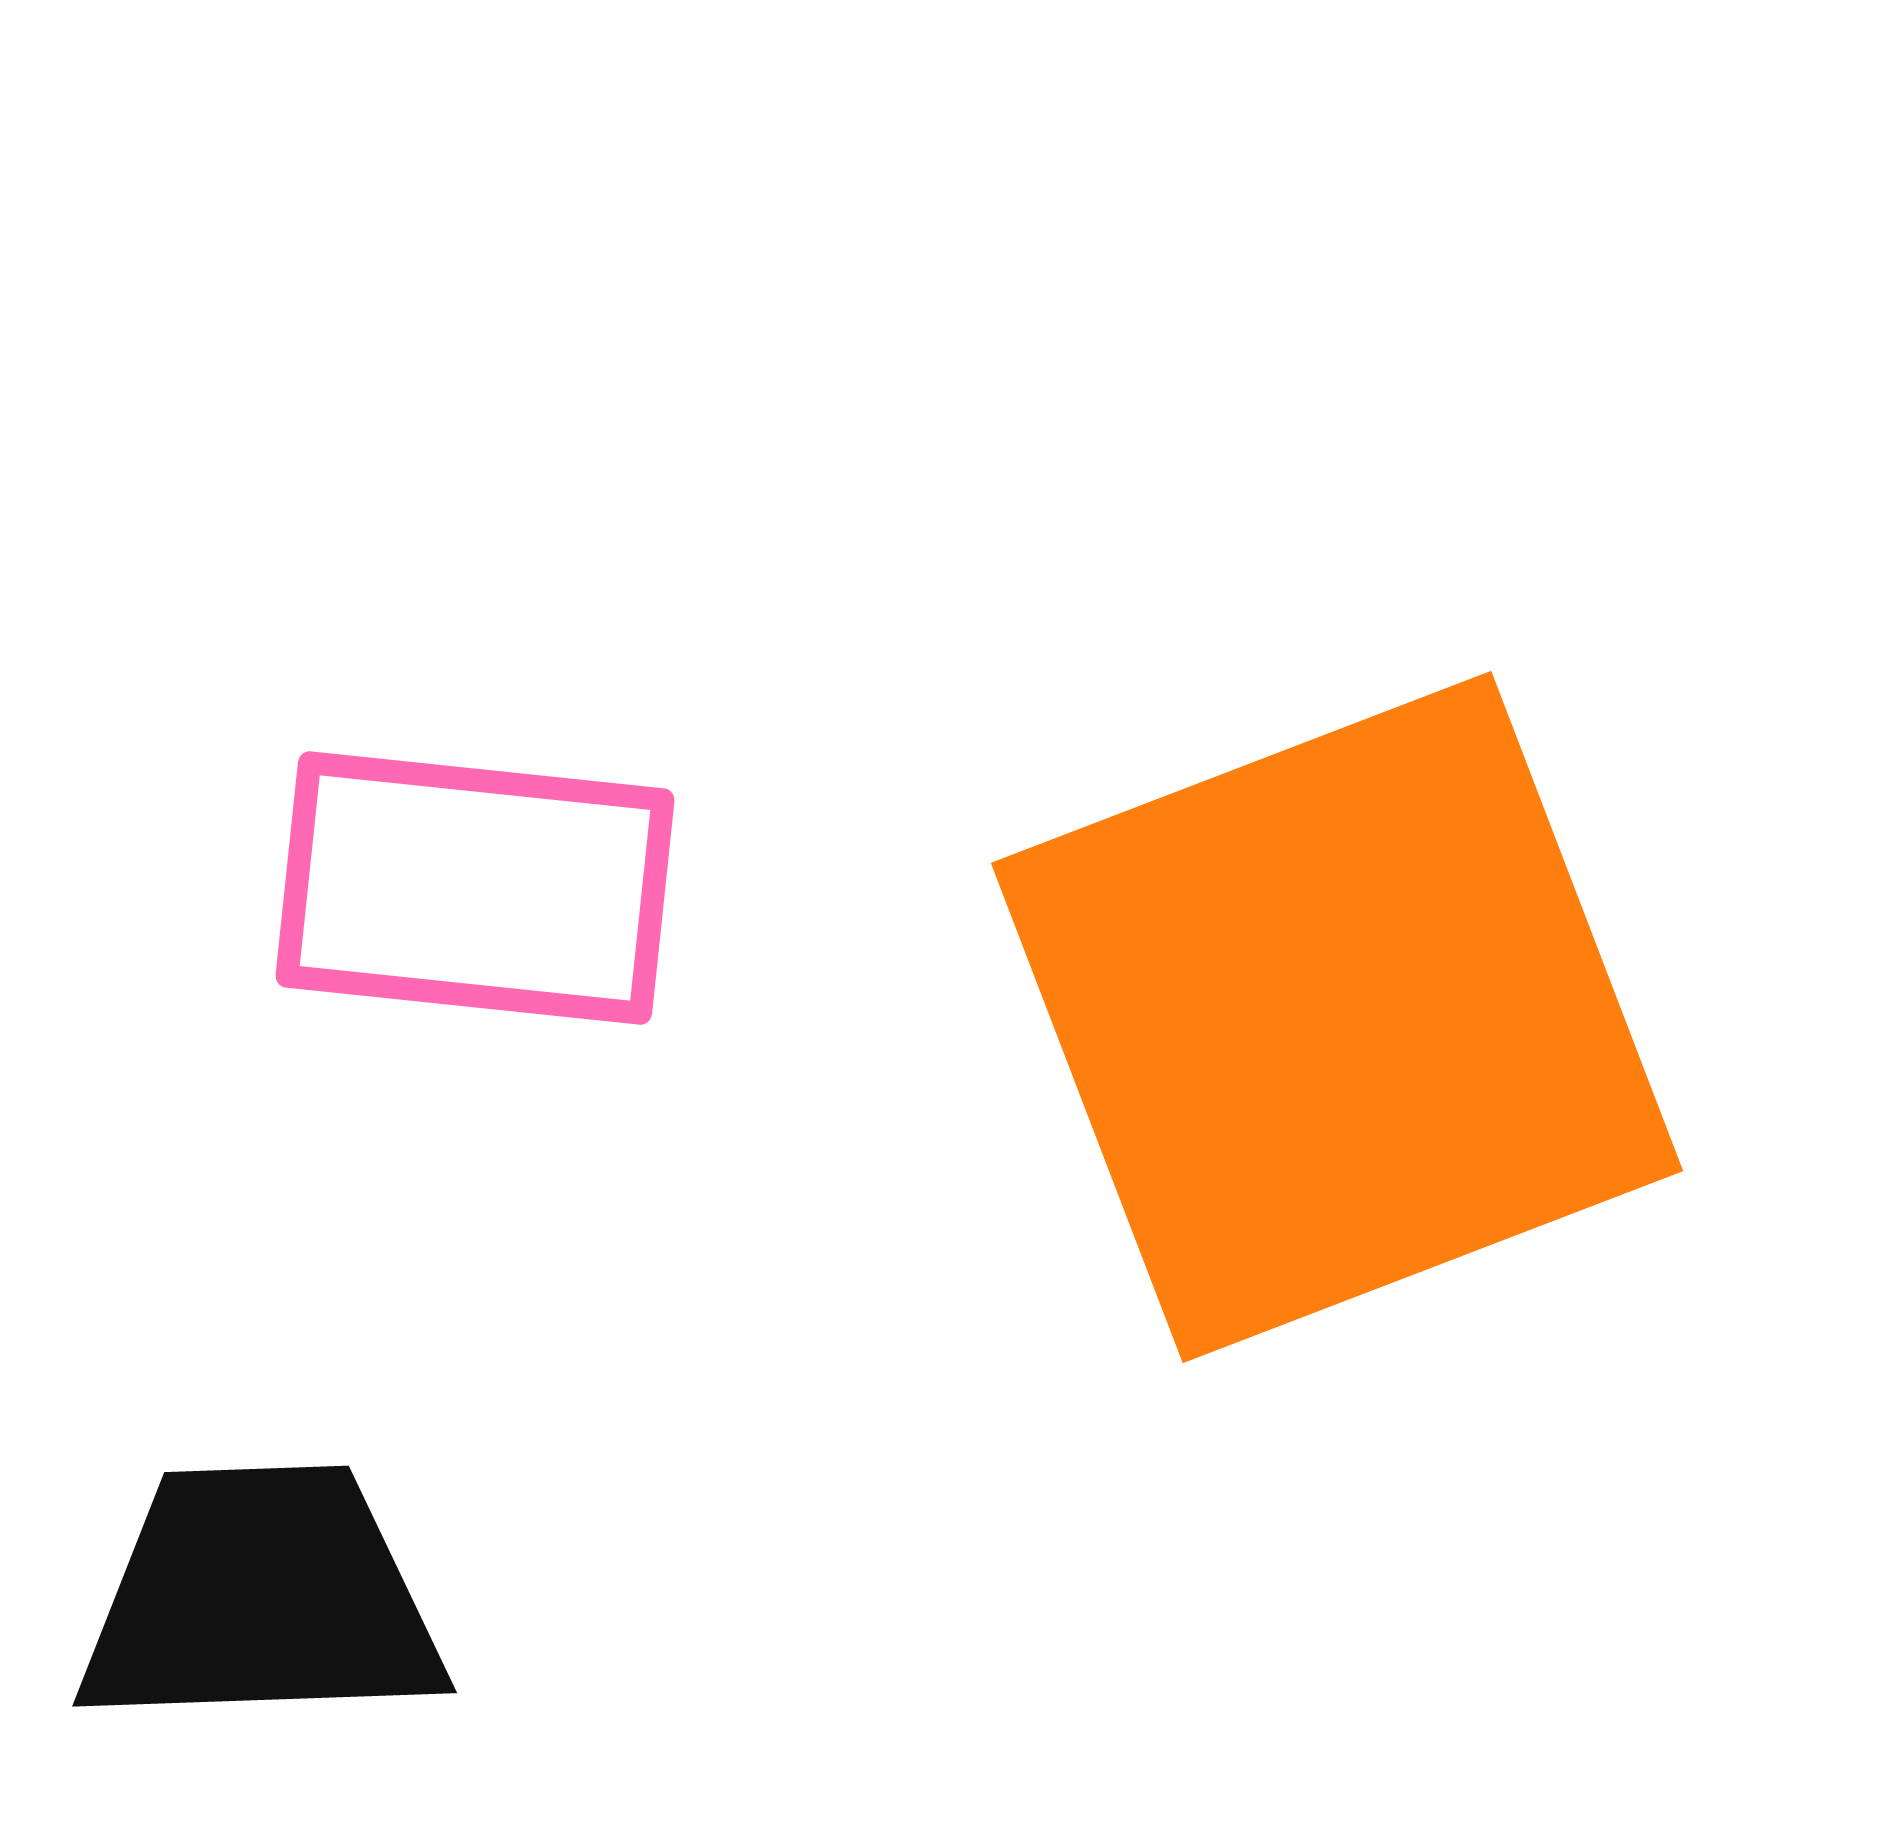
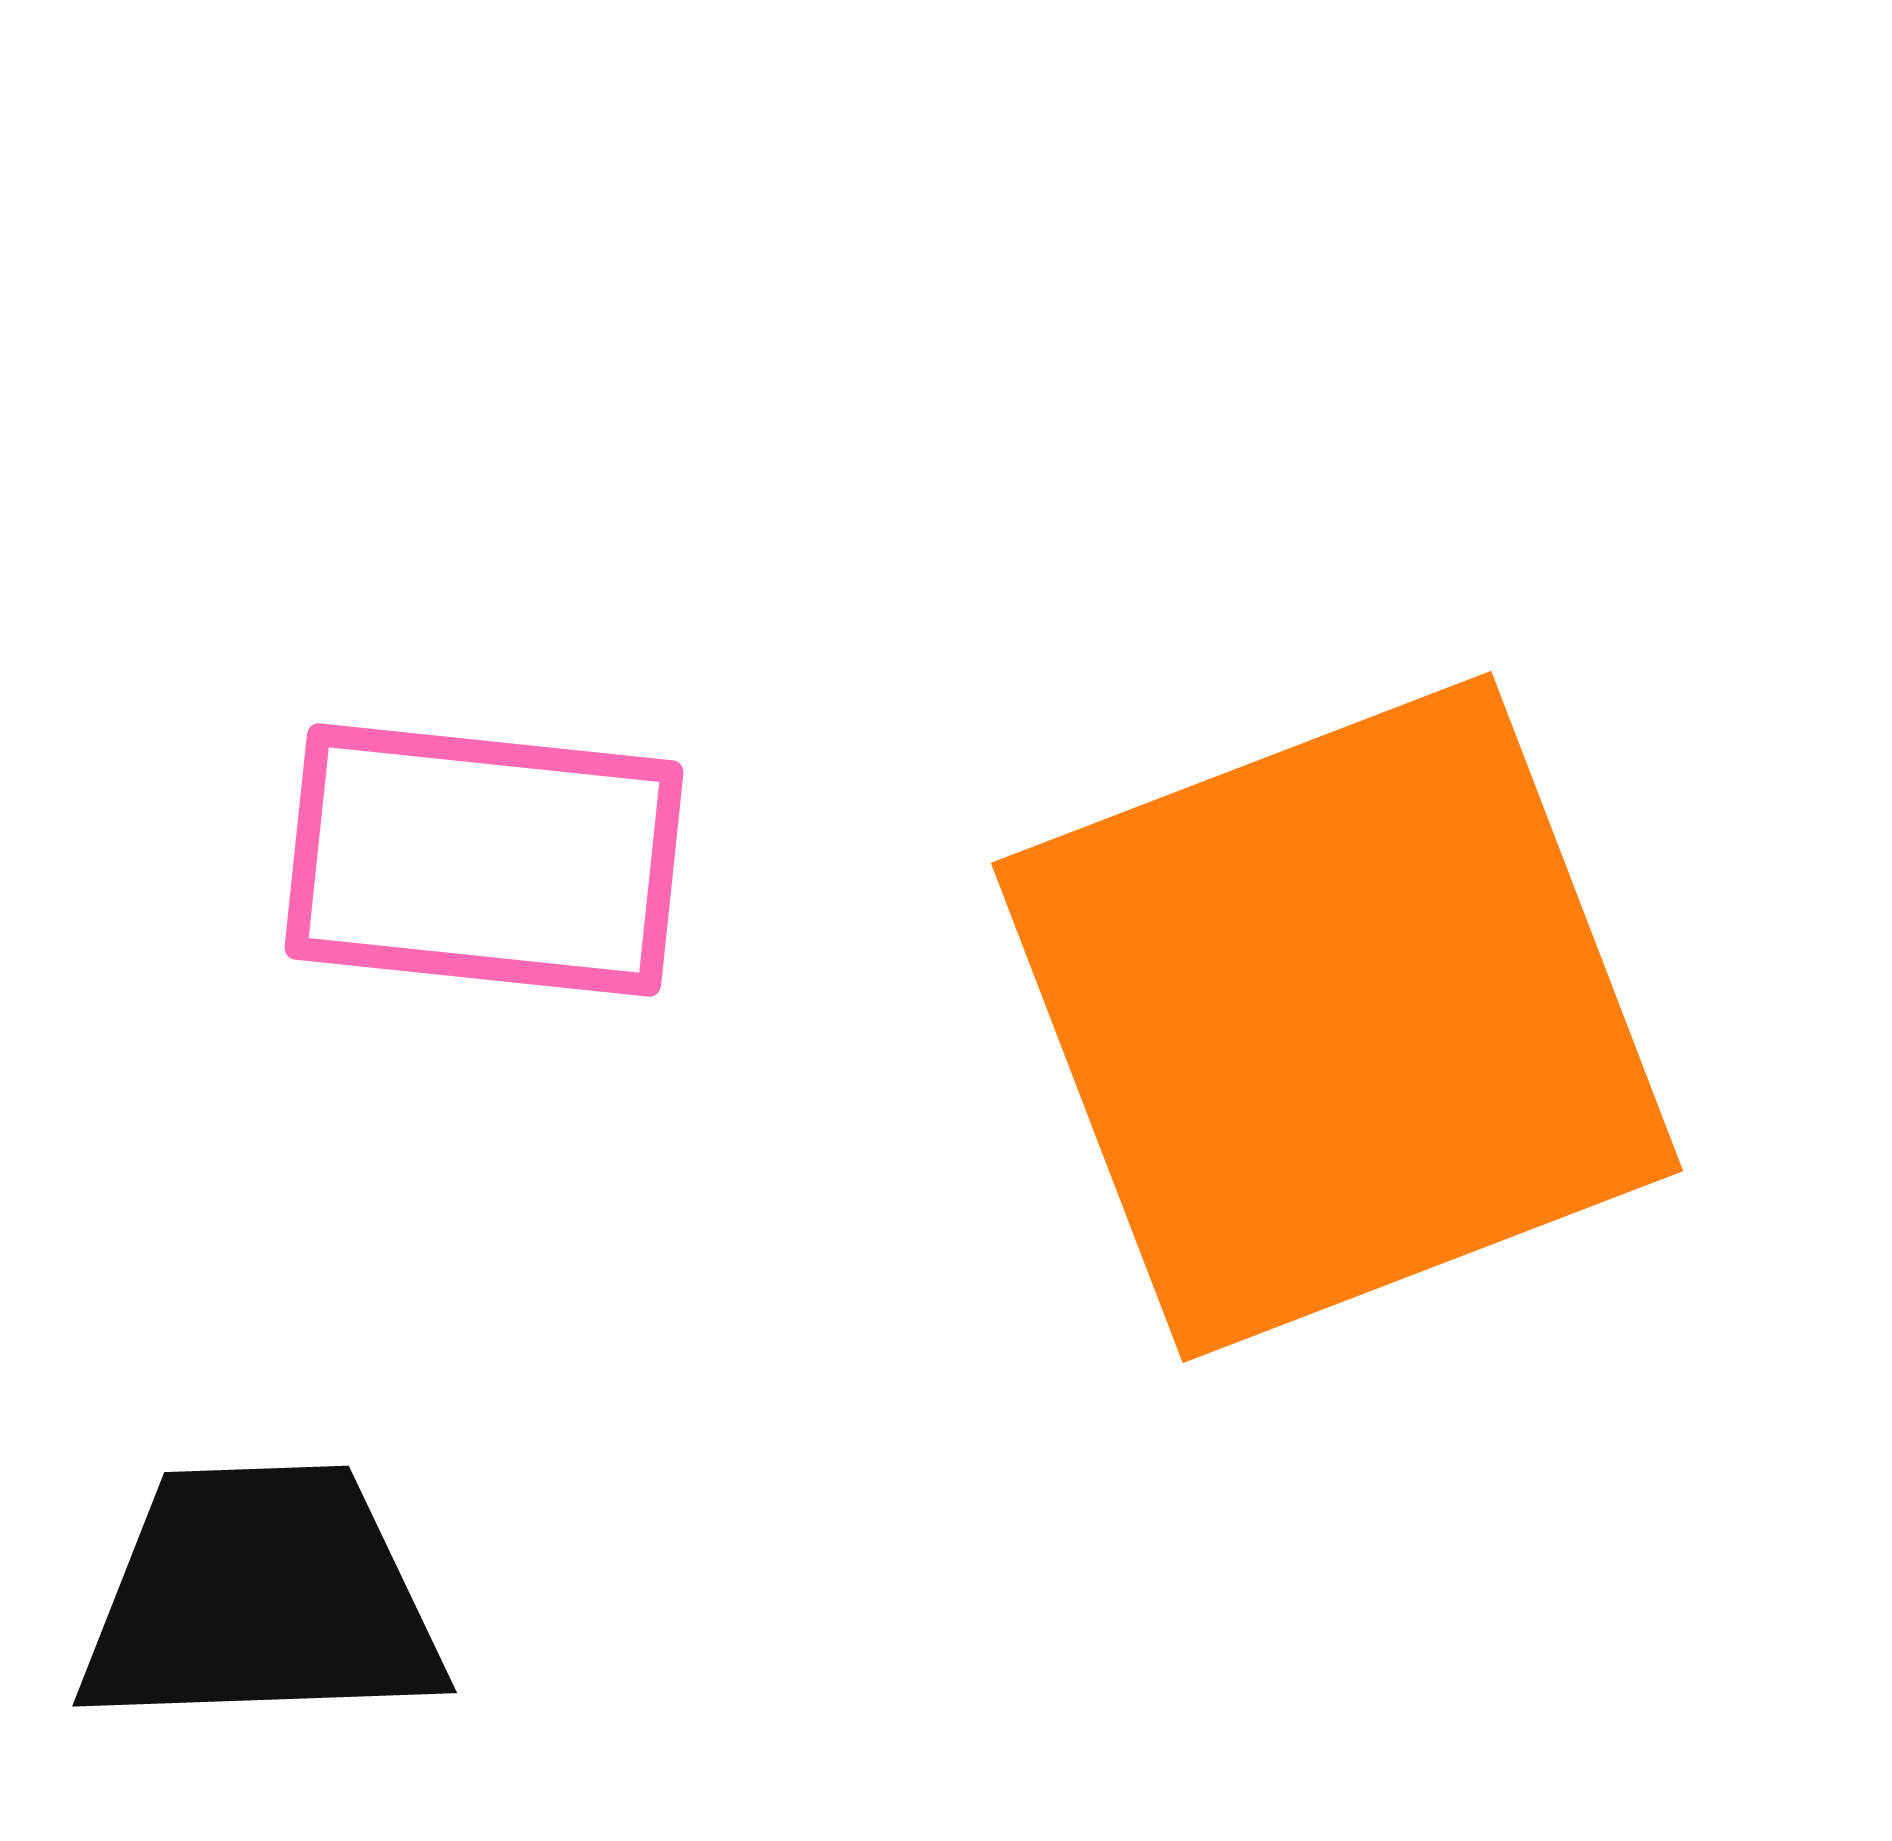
pink rectangle: moved 9 px right, 28 px up
